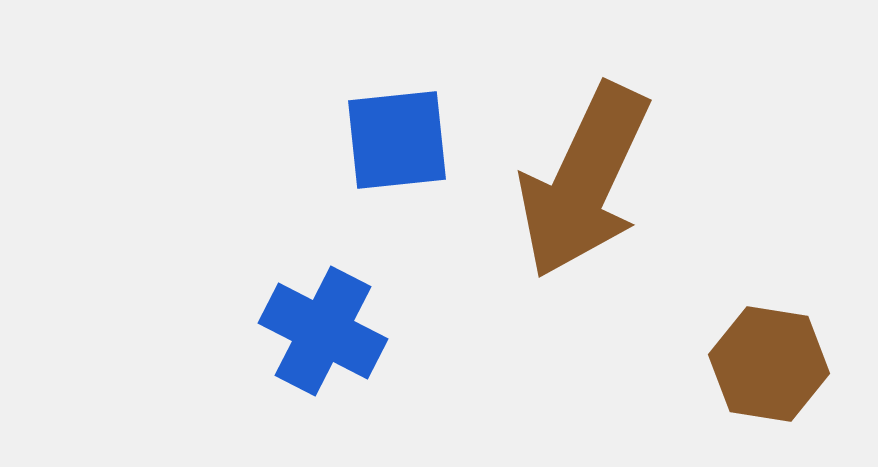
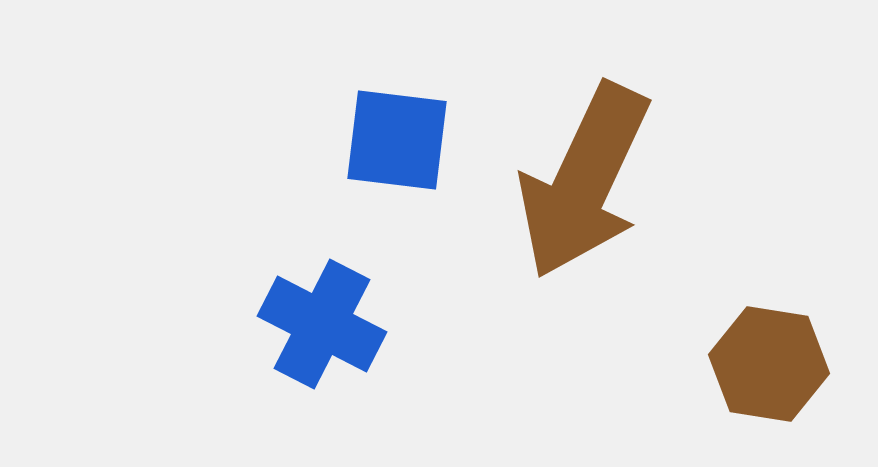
blue square: rotated 13 degrees clockwise
blue cross: moved 1 px left, 7 px up
